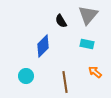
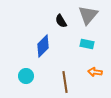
orange arrow: rotated 32 degrees counterclockwise
